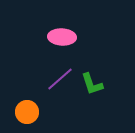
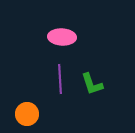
purple line: rotated 52 degrees counterclockwise
orange circle: moved 2 px down
